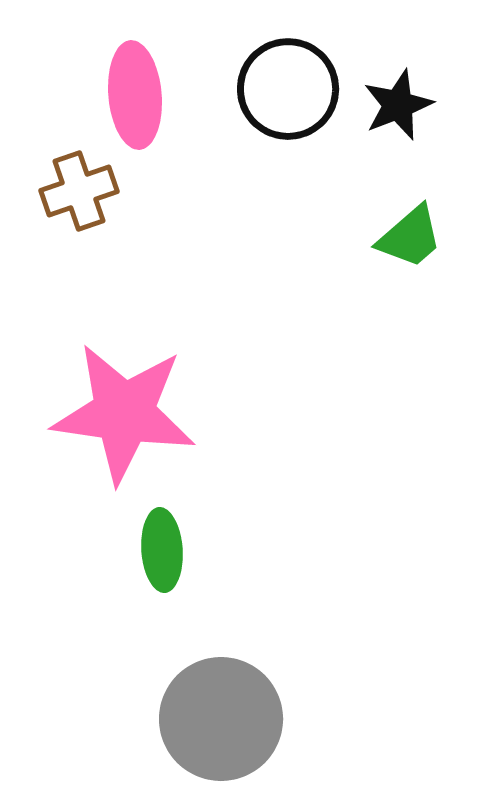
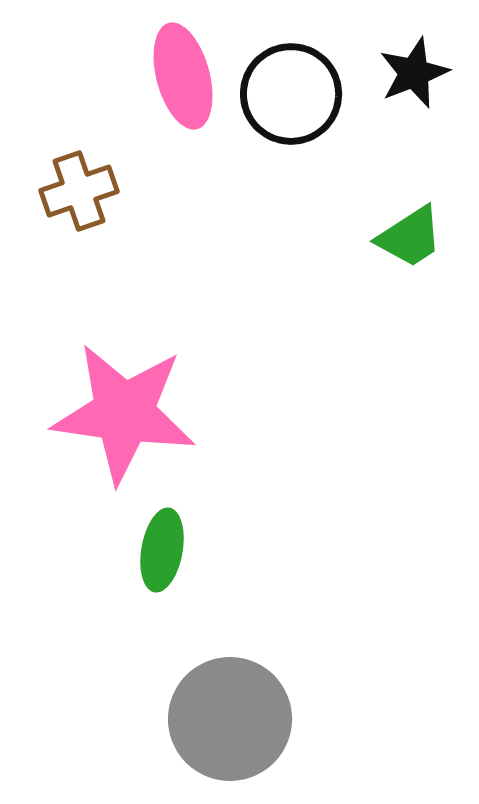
black circle: moved 3 px right, 5 px down
pink ellipse: moved 48 px right, 19 px up; rotated 10 degrees counterclockwise
black star: moved 16 px right, 32 px up
green trapezoid: rotated 8 degrees clockwise
green ellipse: rotated 14 degrees clockwise
gray circle: moved 9 px right
